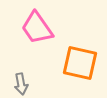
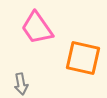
orange square: moved 3 px right, 5 px up
